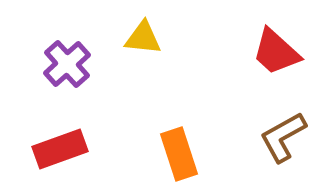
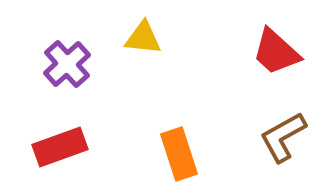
red rectangle: moved 2 px up
